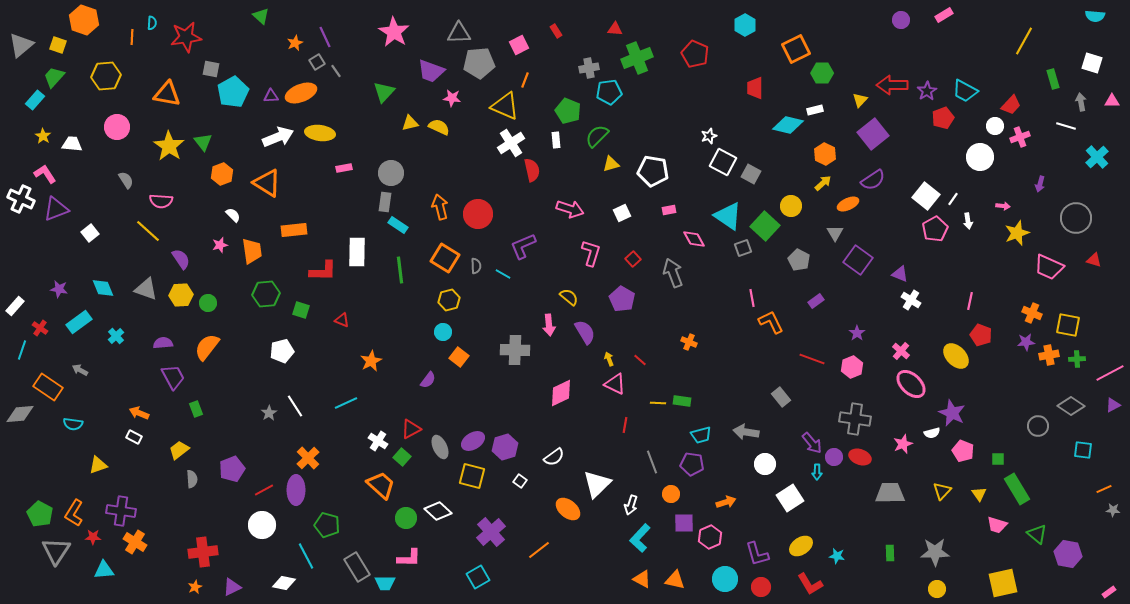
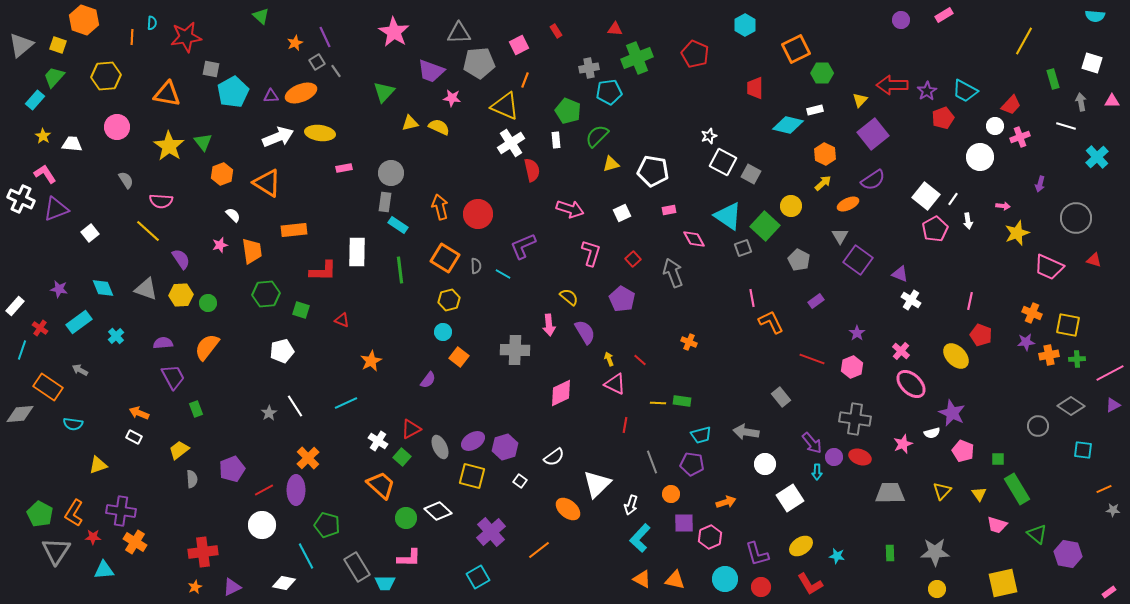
gray triangle at (835, 233): moved 5 px right, 3 px down
